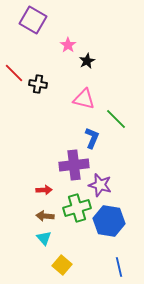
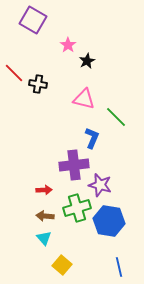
green line: moved 2 px up
